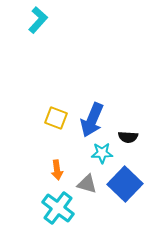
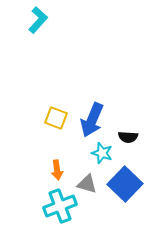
cyan star: rotated 20 degrees clockwise
cyan cross: moved 2 px right, 2 px up; rotated 32 degrees clockwise
